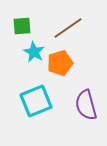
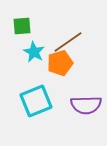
brown line: moved 14 px down
purple semicircle: rotated 76 degrees counterclockwise
